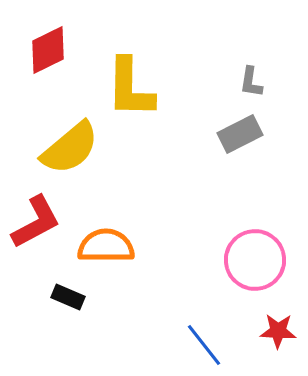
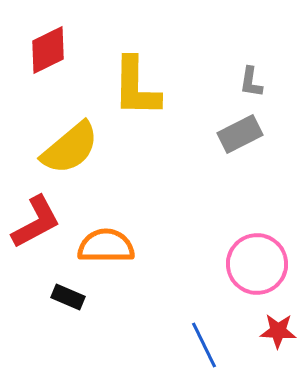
yellow L-shape: moved 6 px right, 1 px up
pink circle: moved 2 px right, 4 px down
blue line: rotated 12 degrees clockwise
